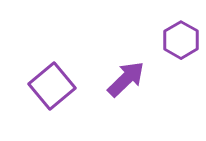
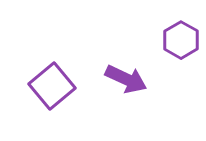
purple arrow: rotated 69 degrees clockwise
